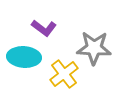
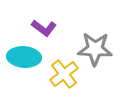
gray star: moved 1 px right, 1 px down
